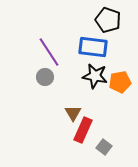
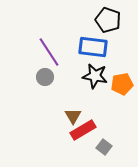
orange pentagon: moved 2 px right, 2 px down
brown triangle: moved 3 px down
red rectangle: rotated 35 degrees clockwise
